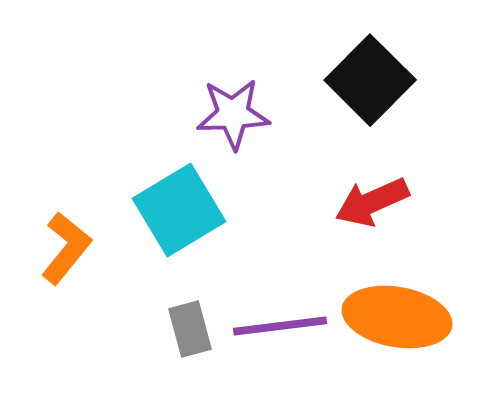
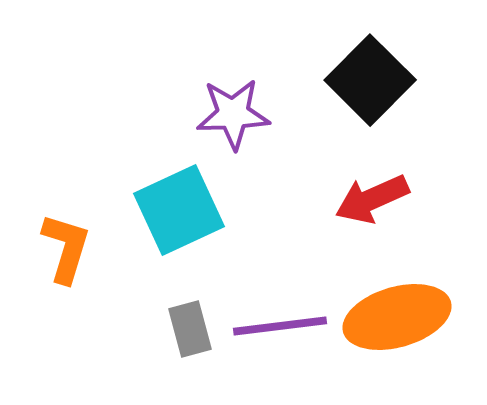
red arrow: moved 3 px up
cyan square: rotated 6 degrees clockwise
orange L-shape: rotated 22 degrees counterclockwise
orange ellipse: rotated 26 degrees counterclockwise
